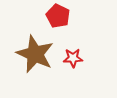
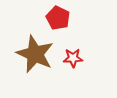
red pentagon: moved 2 px down
